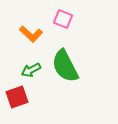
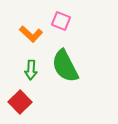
pink square: moved 2 px left, 2 px down
green arrow: rotated 60 degrees counterclockwise
red square: moved 3 px right, 5 px down; rotated 25 degrees counterclockwise
